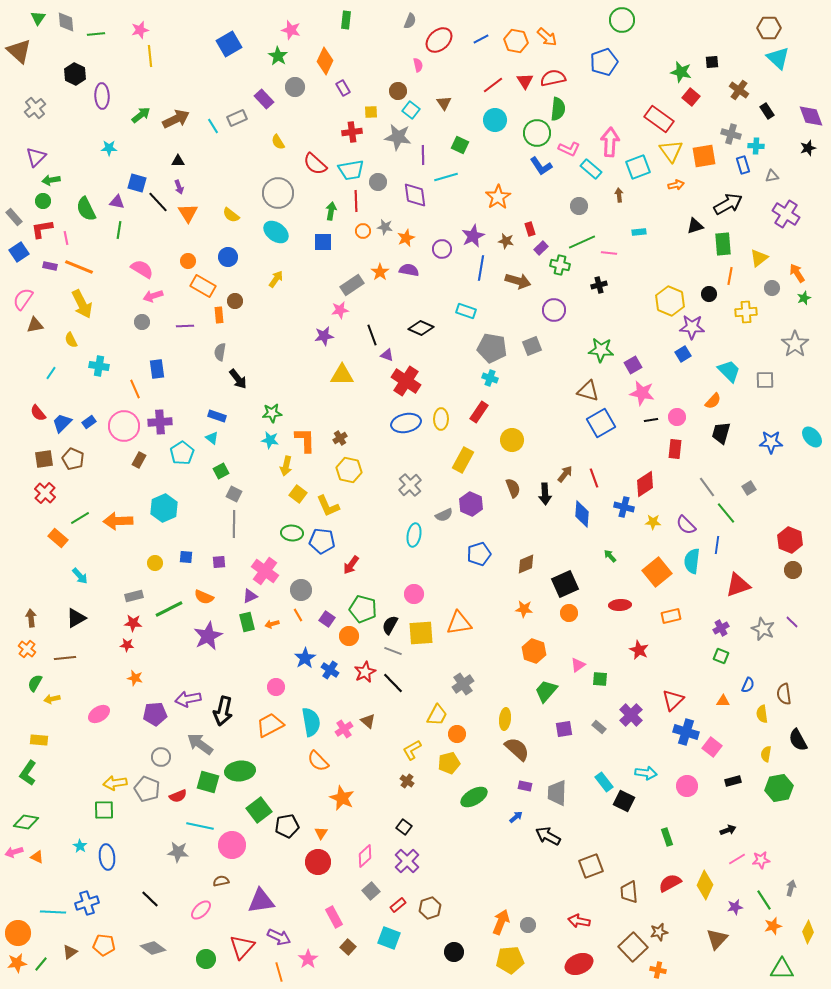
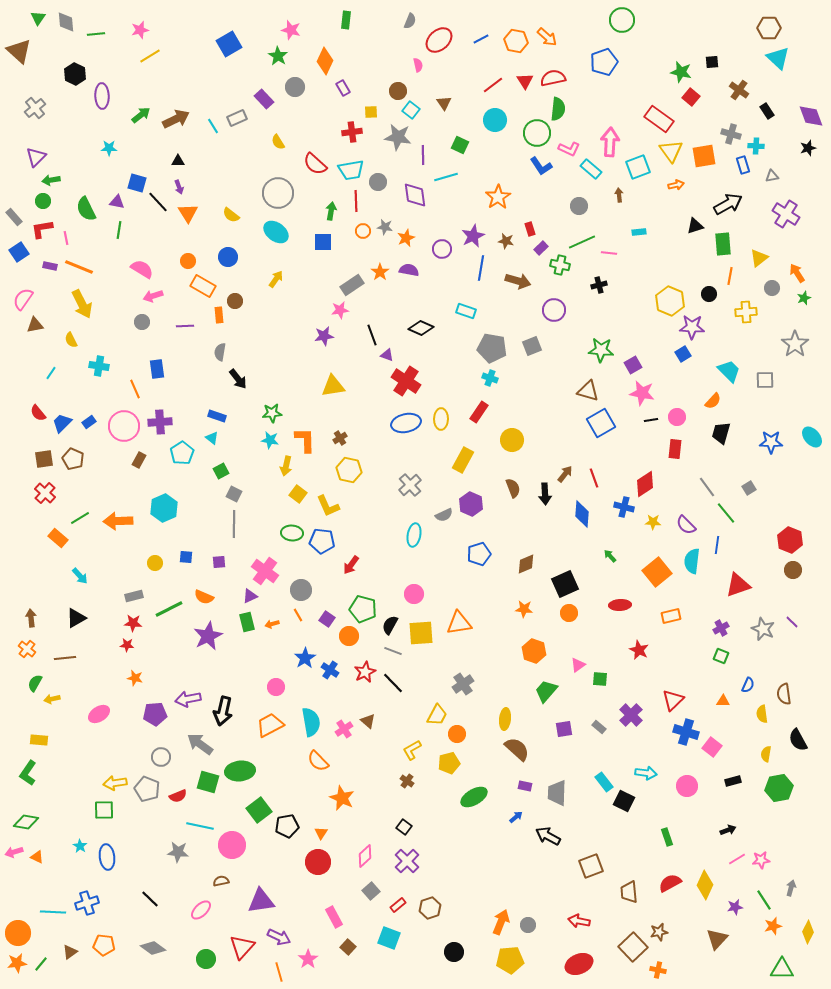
yellow line at (150, 56): rotated 65 degrees clockwise
yellow triangle at (342, 375): moved 9 px left, 11 px down; rotated 10 degrees counterclockwise
